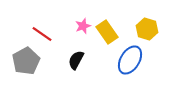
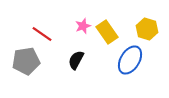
gray pentagon: rotated 20 degrees clockwise
